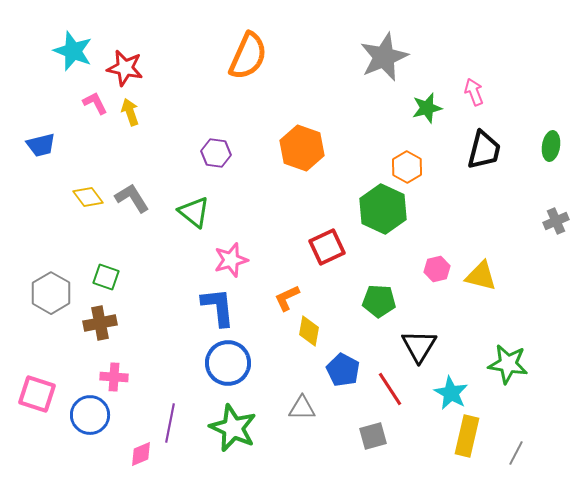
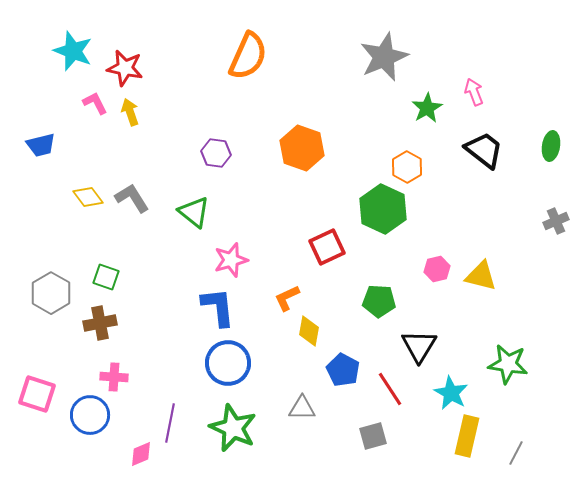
green star at (427, 108): rotated 16 degrees counterclockwise
black trapezoid at (484, 150): rotated 66 degrees counterclockwise
